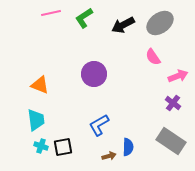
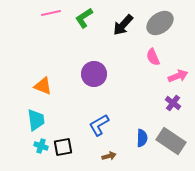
black arrow: rotated 20 degrees counterclockwise
pink semicircle: rotated 12 degrees clockwise
orange triangle: moved 3 px right, 1 px down
blue semicircle: moved 14 px right, 9 px up
